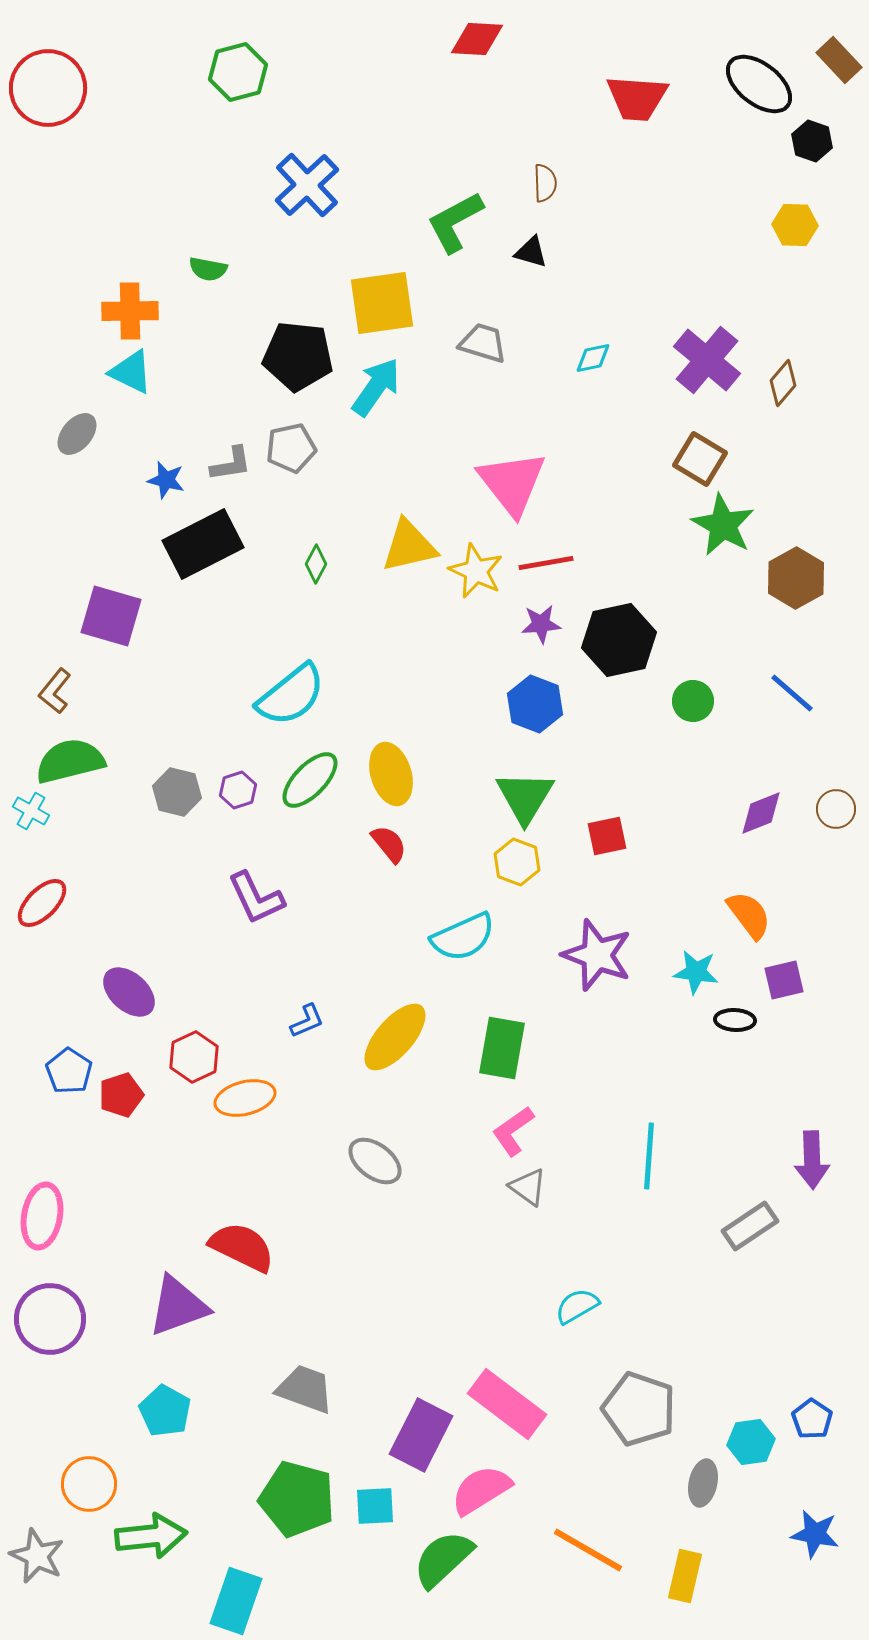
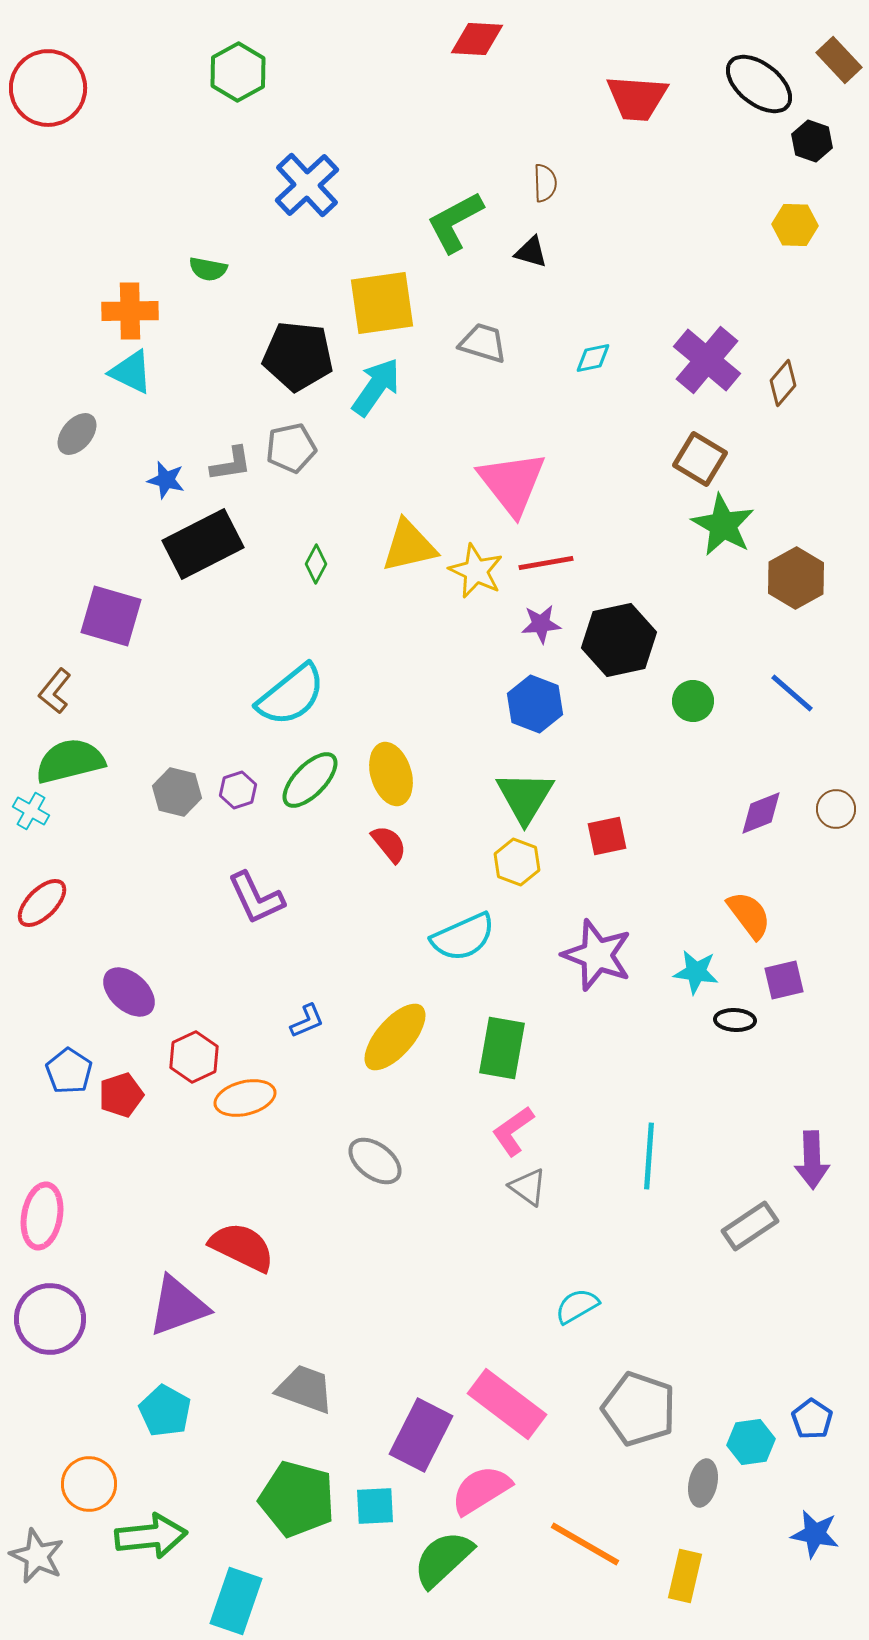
green hexagon at (238, 72): rotated 14 degrees counterclockwise
orange line at (588, 1550): moved 3 px left, 6 px up
